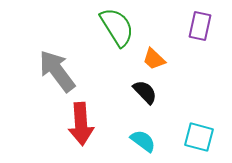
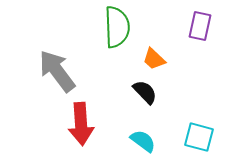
green semicircle: rotated 30 degrees clockwise
